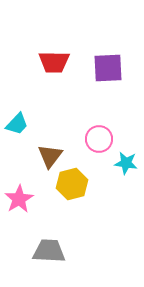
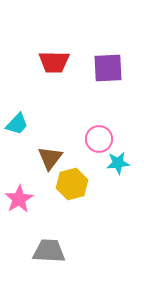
brown triangle: moved 2 px down
cyan star: moved 8 px left; rotated 15 degrees counterclockwise
